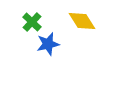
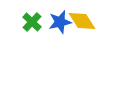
blue star: moved 12 px right, 22 px up
